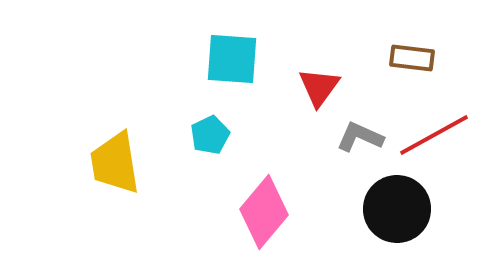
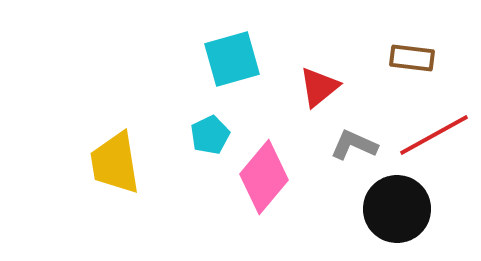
cyan square: rotated 20 degrees counterclockwise
red triangle: rotated 15 degrees clockwise
gray L-shape: moved 6 px left, 8 px down
pink diamond: moved 35 px up
